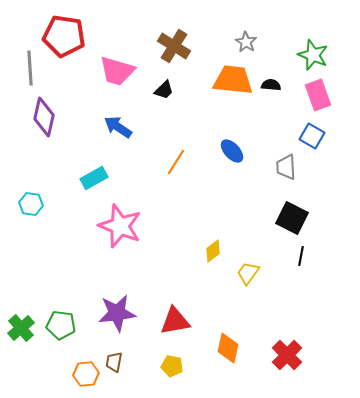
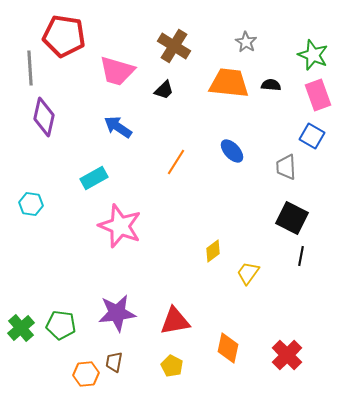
orange trapezoid: moved 4 px left, 3 px down
yellow pentagon: rotated 15 degrees clockwise
